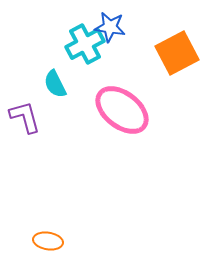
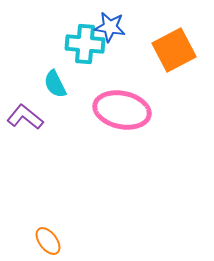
cyan cross: rotated 33 degrees clockwise
orange square: moved 3 px left, 3 px up
pink ellipse: rotated 26 degrees counterclockwise
purple L-shape: rotated 36 degrees counterclockwise
orange ellipse: rotated 44 degrees clockwise
